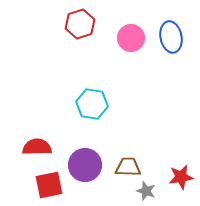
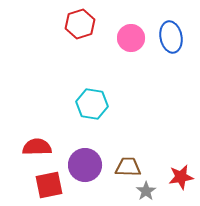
gray star: rotated 18 degrees clockwise
